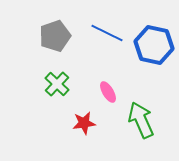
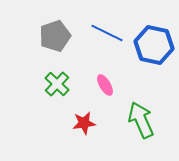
pink ellipse: moved 3 px left, 7 px up
